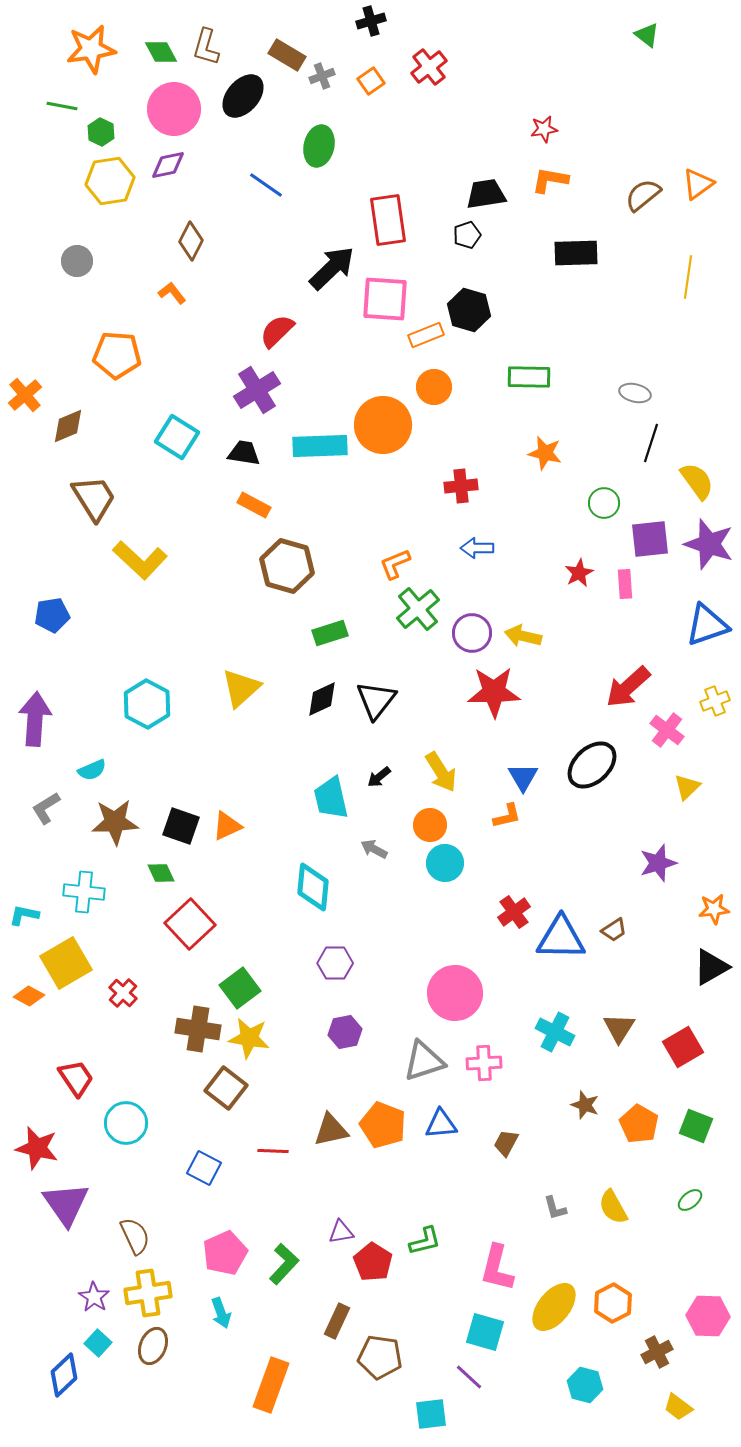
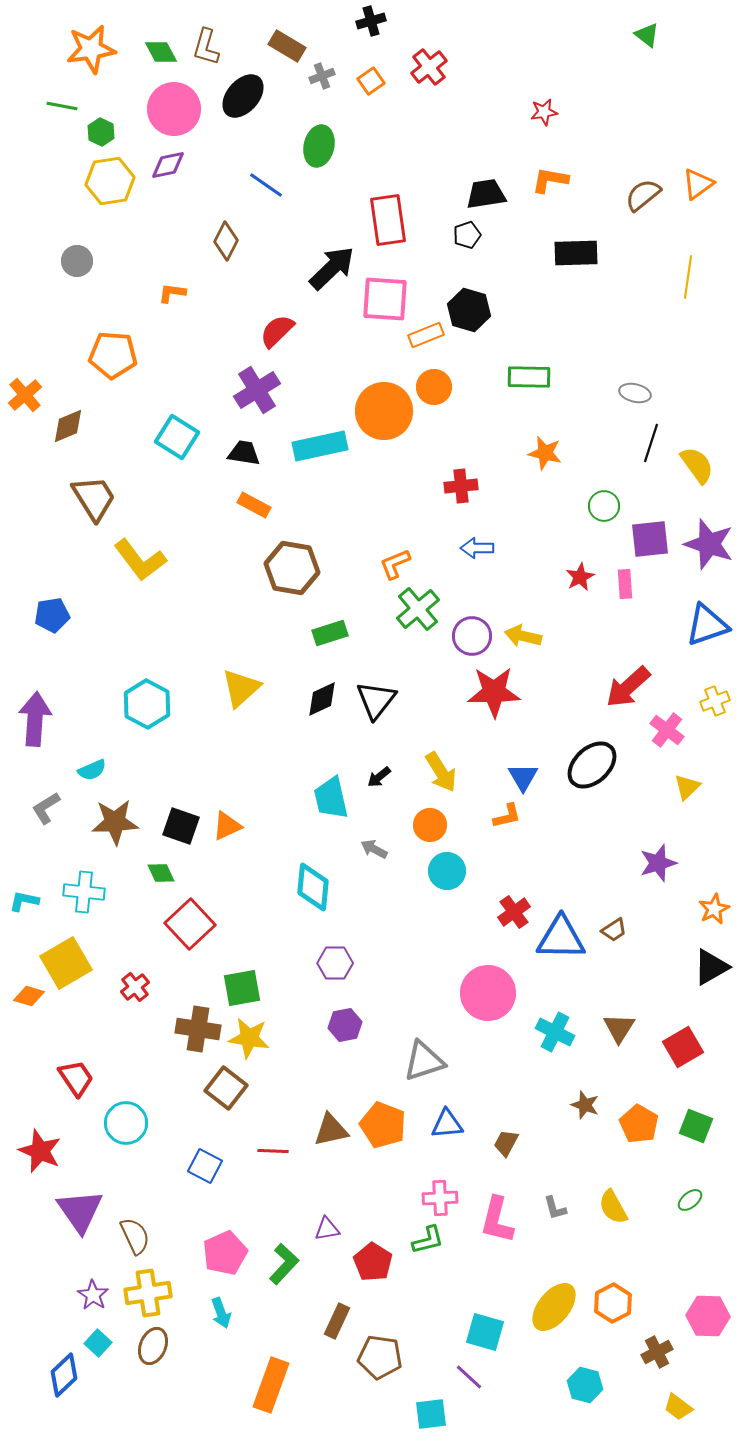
brown rectangle at (287, 55): moved 9 px up
red star at (544, 129): moved 17 px up
brown diamond at (191, 241): moved 35 px right
orange L-shape at (172, 293): rotated 44 degrees counterclockwise
orange pentagon at (117, 355): moved 4 px left
orange circle at (383, 425): moved 1 px right, 14 px up
cyan rectangle at (320, 446): rotated 10 degrees counterclockwise
yellow semicircle at (697, 481): moved 16 px up
green circle at (604, 503): moved 3 px down
yellow L-shape at (140, 560): rotated 10 degrees clockwise
brown hexagon at (287, 566): moved 5 px right, 2 px down; rotated 6 degrees counterclockwise
red star at (579, 573): moved 1 px right, 4 px down
purple circle at (472, 633): moved 3 px down
cyan circle at (445, 863): moved 2 px right, 8 px down
orange star at (714, 909): rotated 20 degrees counterclockwise
cyan L-shape at (24, 915): moved 14 px up
green square at (240, 988): moved 2 px right; rotated 27 degrees clockwise
red cross at (123, 993): moved 12 px right, 6 px up; rotated 8 degrees clockwise
pink circle at (455, 993): moved 33 px right
orange diamond at (29, 996): rotated 12 degrees counterclockwise
purple hexagon at (345, 1032): moved 7 px up
pink cross at (484, 1063): moved 44 px left, 135 px down
blue triangle at (441, 1124): moved 6 px right
red star at (37, 1148): moved 3 px right, 3 px down; rotated 9 degrees clockwise
blue square at (204, 1168): moved 1 px right, 2 px up
purple triangle at (66, 1204): moved 14 px right, 7 px down
purple triangle at (341, 1232): moved 14 px left, 3 px up
green L-shape at (425, 1241): moved 3 px right, 1 px up
pink L-shape at (497, 1268): moved 48 px up
purple star at (94, 1297): moved 1 px left, 2 px up
